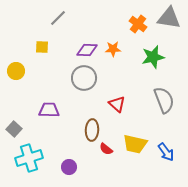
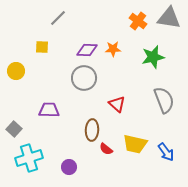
orange cross: moved 3 px up
